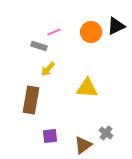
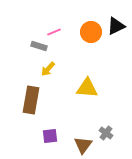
brown triangle: rotated 18 degrees counterclockwise
